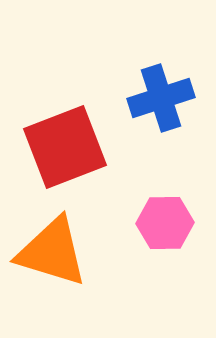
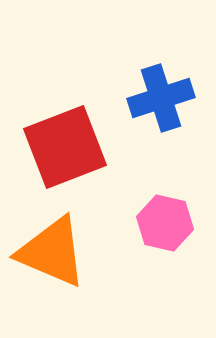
pink hexagon: rotated 14 degrees clockwise
orange triangle: rotated 6 degrees clockwise
